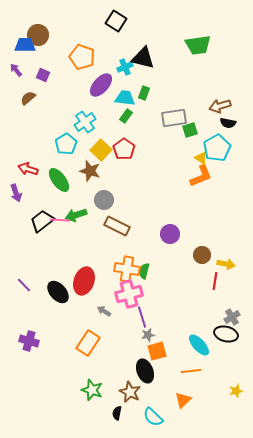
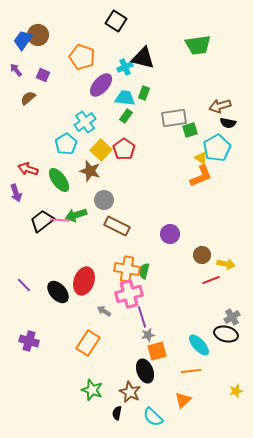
blue trapezoid at (25, 45): moved 2 px left, 5 px up; rotated 55 degrees counterclockwise
red line at (215, 281): moved 4 px left, 1 px up; rotated 60 degrees clockwise
